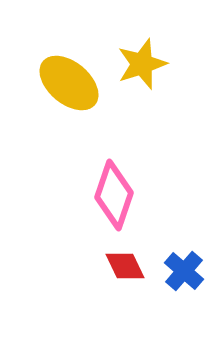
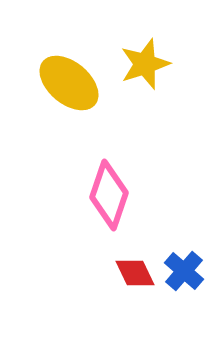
yellow star: moved 3 px right
pink diamond: moved 5 px left
red diamond: moved 10 px right, 7 px down
